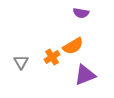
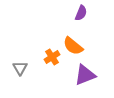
purple semicircle: rotated 77 degrees counterclockwise
orange semicircle: rotated 70 degrees clockwise
gray triangle: moved 1 px left, 6 px down
